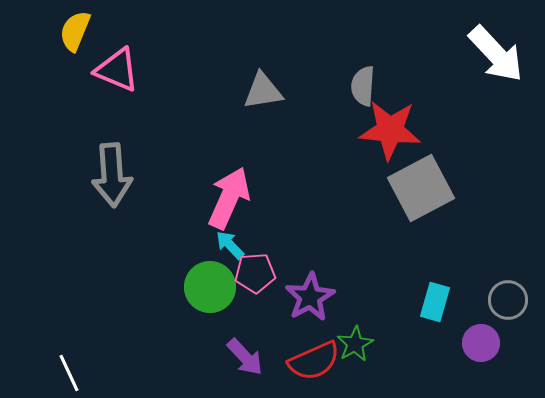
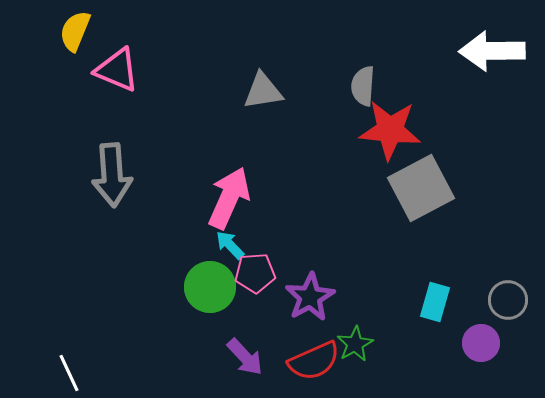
white arrow: moved 4 px left, 3 px up; rotated 132 degrees clockwise
